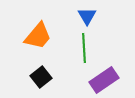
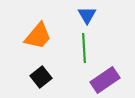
blue triangle: moved 1 px up
purple rectangle: moved 1 px right
